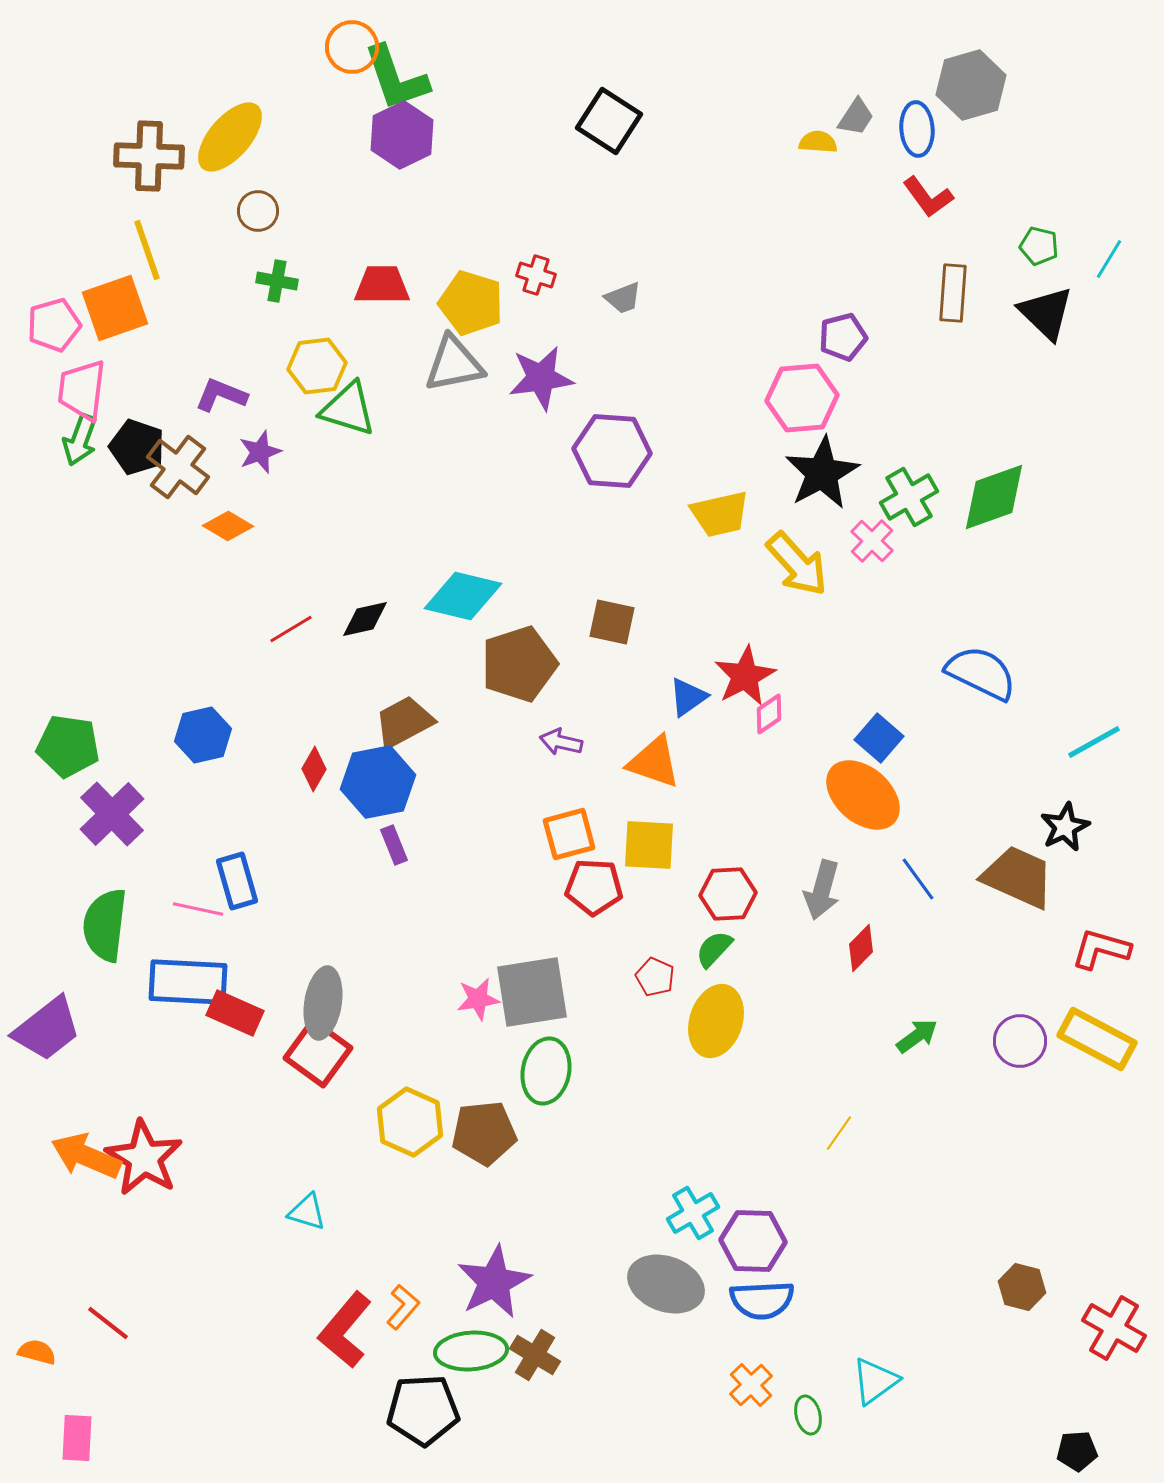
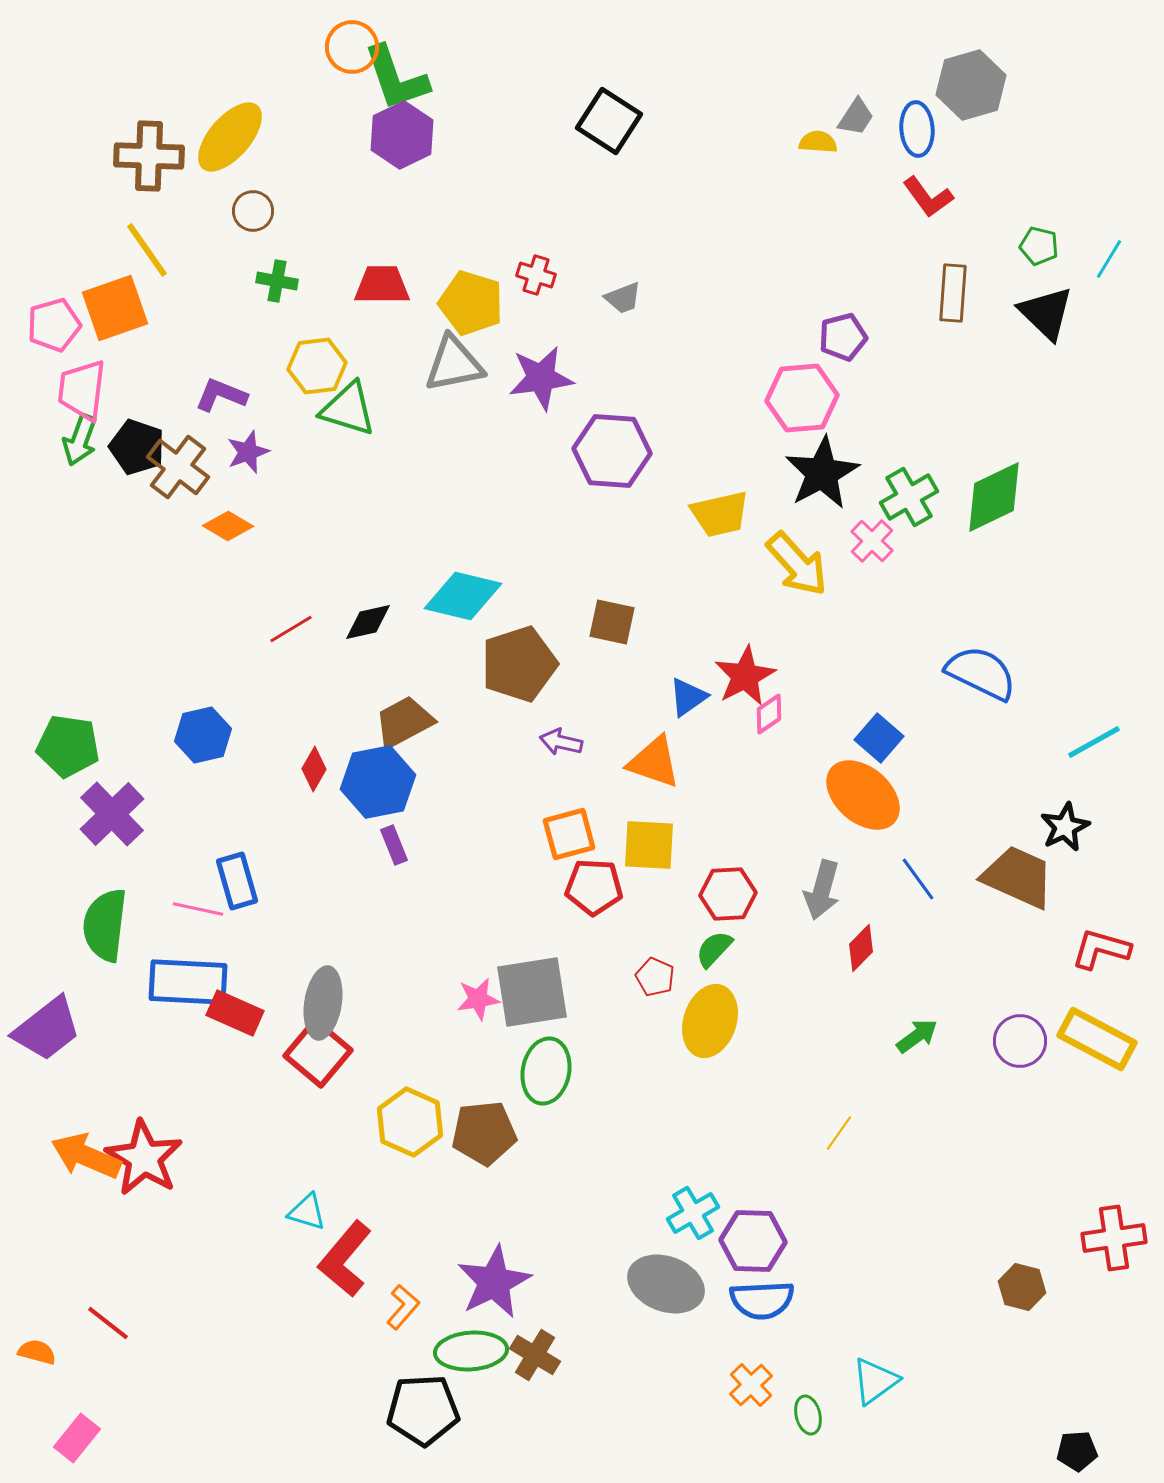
brown circle at (258, 211): moved 5 px left
yellow line at (147, 250): rotated 16 degrees counterclockwise
purple star at (260, 452): moved 12 px left
green diamond at (994, 497): rotated 6 degrees counterclockwise
black diamond at (365, 619): moved 3 px right, 3 px down
yellow ellipse at (716, 1021): moved 6 px left
red square at (318, 1053): rotated 4 degrees clockwise
red cross at (1114, 1328): moved 90 px up; rotated 38 degrees counterclockwise
red L-shape at (345, 1330): moved 71 px up
pink rectangle at (77, 1438): rotated 36 degrees clockwise
